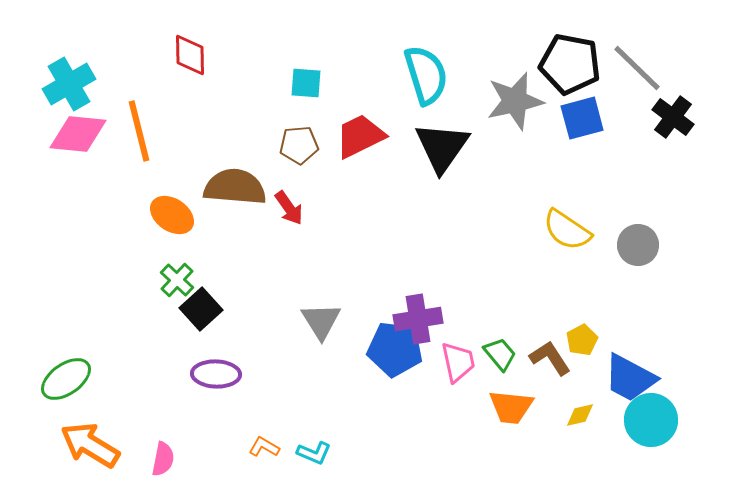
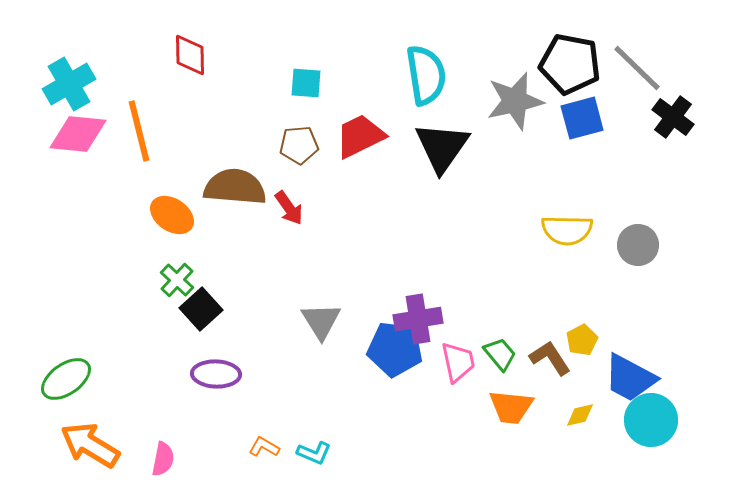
cyan semicircle: rotated 8 degrees clockwise
yellow semicircle: rotated 33 degrees counterclockwise
